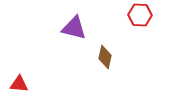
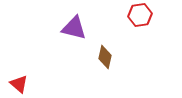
red hexagon: rotated 10 degrees counterclockwise
red triangle: rotated 36 degrees clockwise
